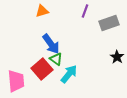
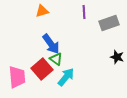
purple line: moved 1 px left, 1 px down; rotated 24 degrees counterclockwise
black star: rotated 16 degrees counterclockwise
cyan arrow: moved 3 px left, 3 px down
pink trapezoid: moved 1 px right, 4 px up
